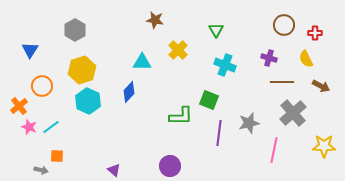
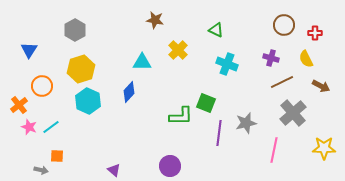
green triangle: rotated 35 degrees counterclockwise
blue triangle: moved 1 px left
purple cross: moved 2 px right
cyan cross: moved 2 px right, 1 px up
yellow hexagon: moved 1 px left, 1 px up
brown line: rotated 25 degrees counterclockwise
green square: moved 3 px left, 3 px down
orange cross: moved 1 px up
gray star: moved 3 px left
yellow star: moved 2 px down
